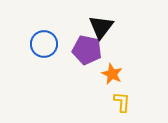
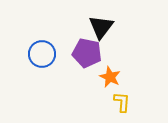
blue circle: moved 2 px left, 10 px down
purple pentagon: moved 3 px down
orange star: moved 2 px left, 3 px down
